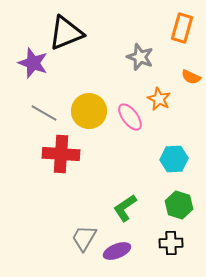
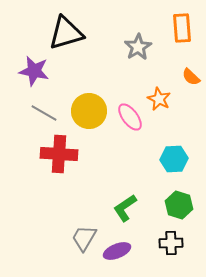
orange rectangle: rotated 20 degrees counterclockwise
black triangle: rotated 6 degrees clockwise
gray star: moved 2 px left, 10 px up; rotated 20 degrees clockwise
purple star: moved 1 px right, 8 px down; rotated 8 degrees counterclockwise
orange semicircle: rotated 18 degrees clockwise
red cross: moved 2 px left
